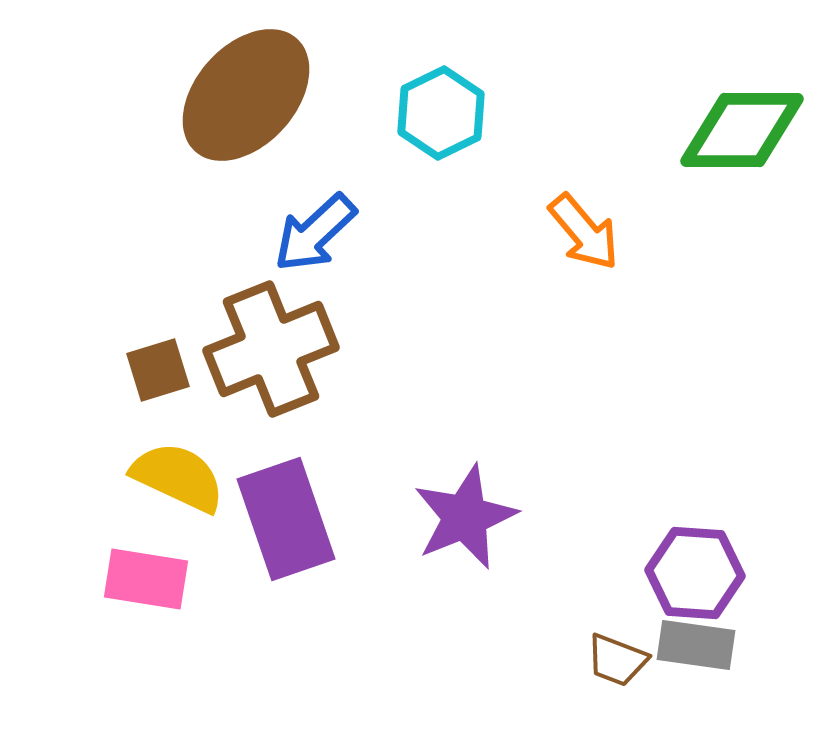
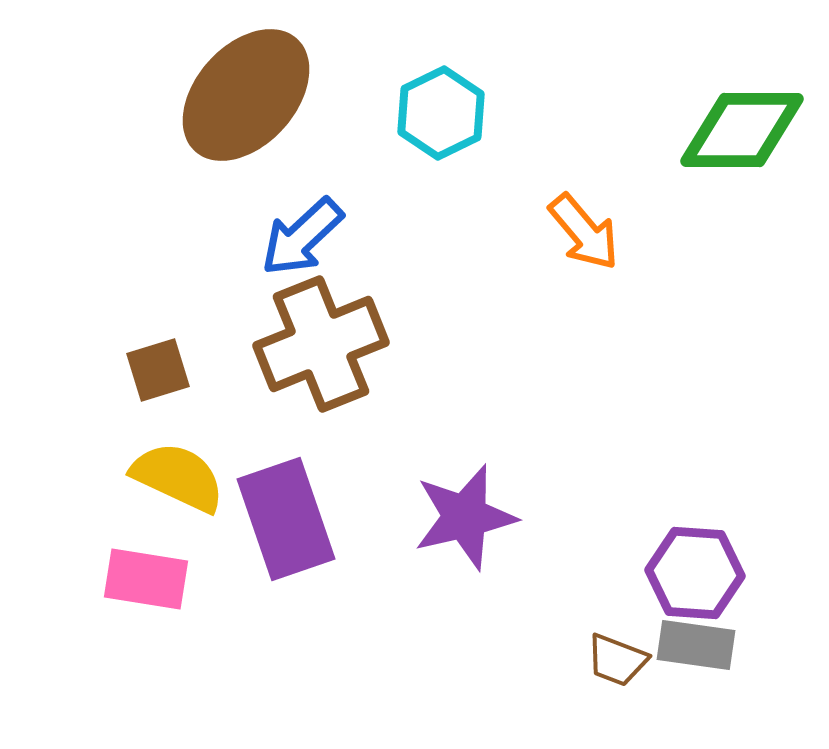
blue arrow: moved 13 px left, 4 px down
brown cross: moved 50 px right, 5 px up
purple star: rotated 9 degrees clockwise
